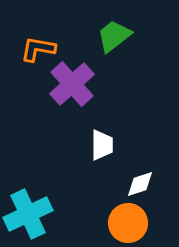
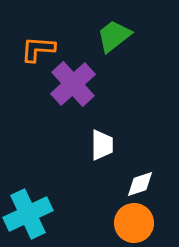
orange L-shape: rotated 6 degrees counterclockwise
purple cross: moved 1 px right
orange circle: moved 6 px right
